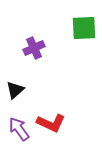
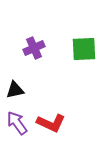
green square: moved 21 px down
black triangle: rotated 30 degrees clockwise
purple arrow: moved 2 px left, 6 px up
